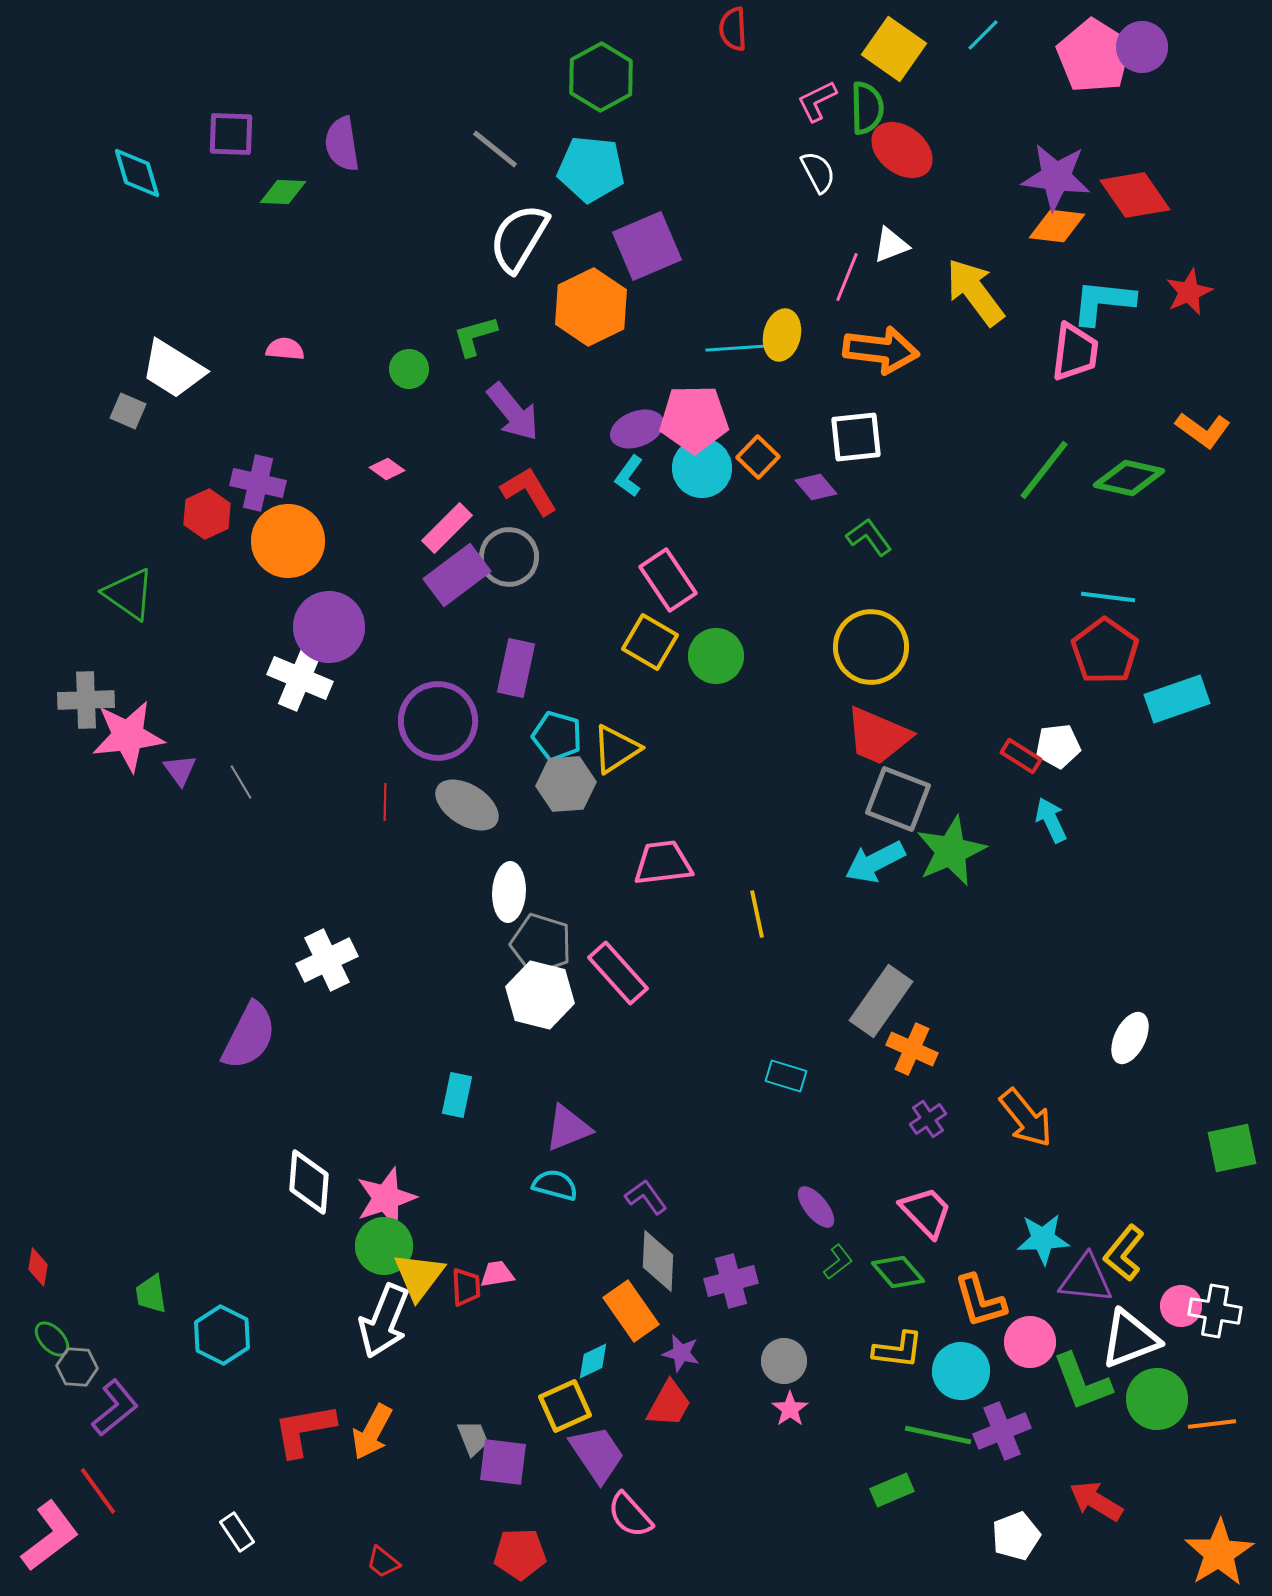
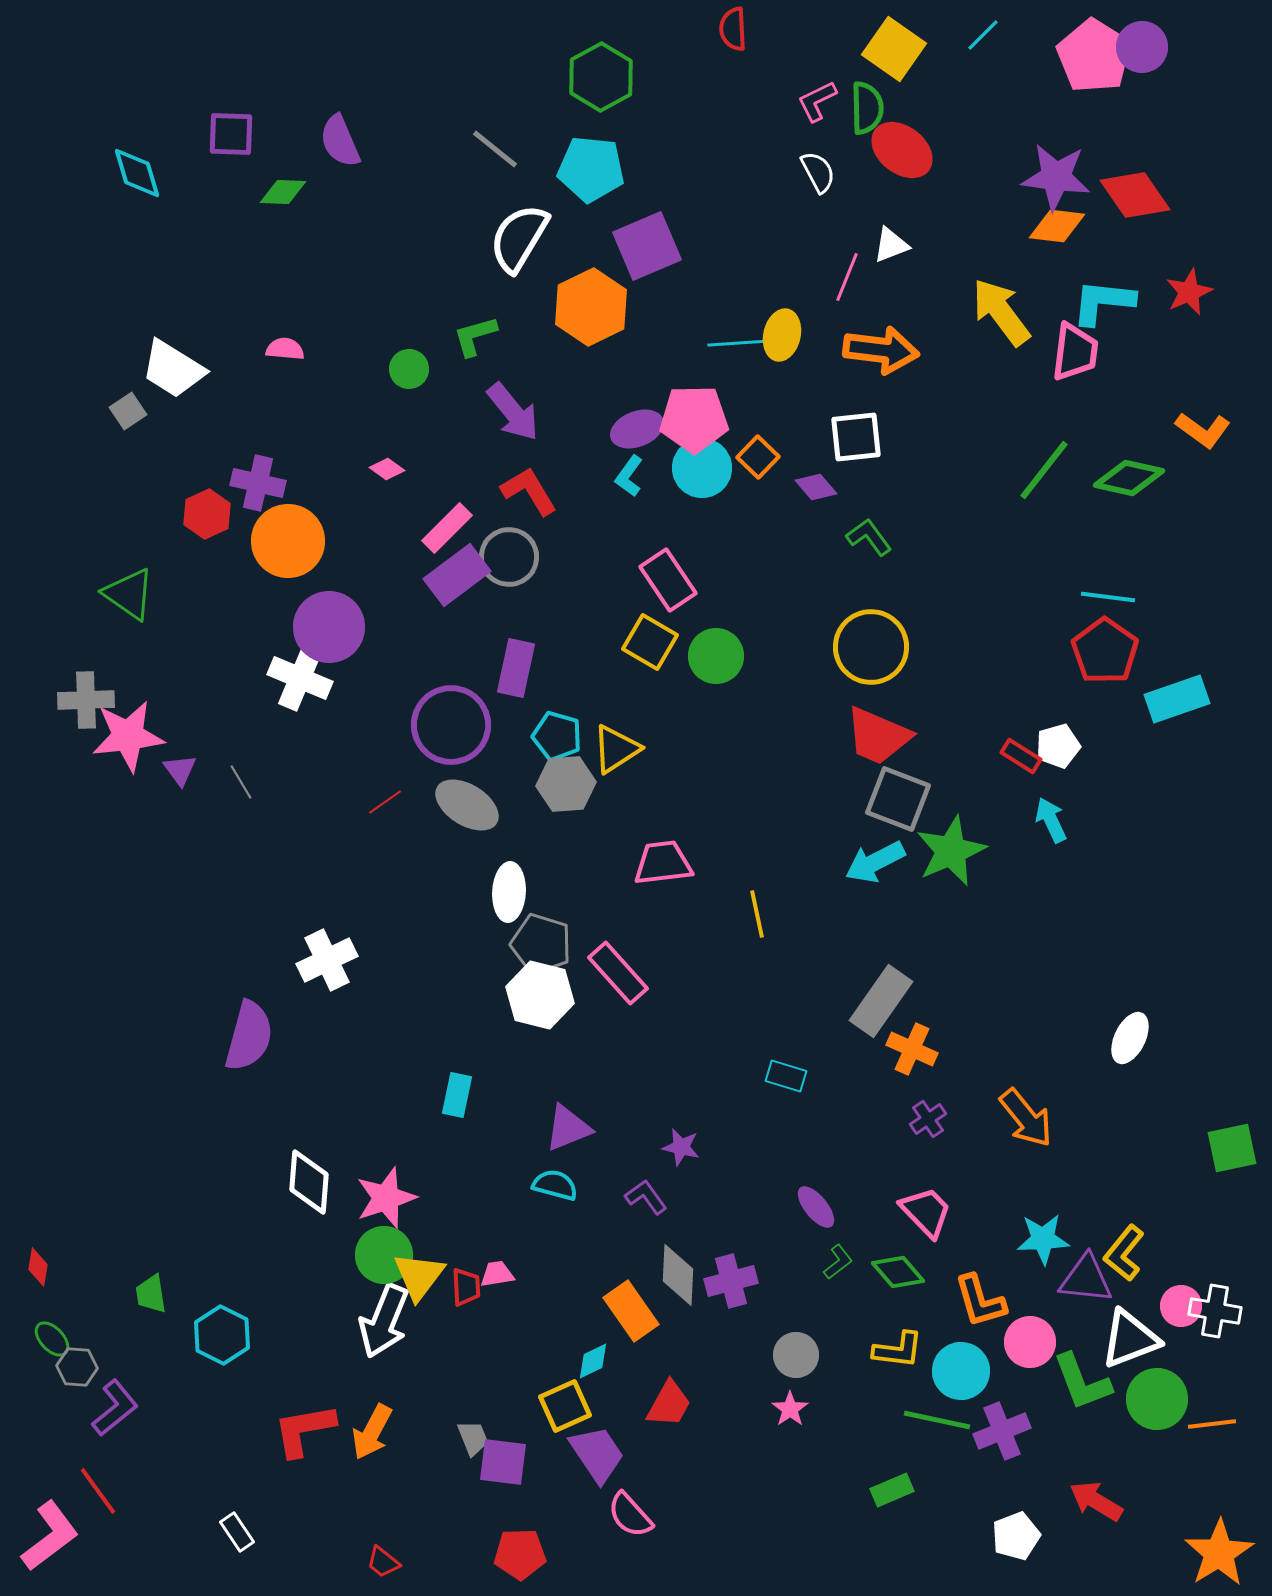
purple semicircle at (342, 144): moved 2 px left, 3 px up; rotated 14 degrees counterclockwise
yellow arrow at (975, 292): moved 26 px right, 20 px down
cyan line at (737, 348): moved 2 px right, 5 px up
gray square at (128, 411): rotated 33 degrees clockwise
purple circle at (438, 721): moved 13 px right, 4 px down
white pentagon at (1058, 746): rotated 9 degrees counterclockwise
red line at (385, 802): rotated 54 degrees clockwise
purple semicircle at (249, 1036): rotated 12 degrees counterclockwise
green circle at (384, 1246): moved 9 px down
gray diamond at (658, 1261): moved 20 px right, 14 px down
purple star at (681, 1353): moved 206 px up
gray circle at (784, 1361): moved 12 px right, 6 px up
green line at (938, 1435): moved 1 px left, 15 px up
